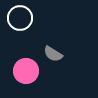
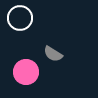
pink circle: moved 1 px down
